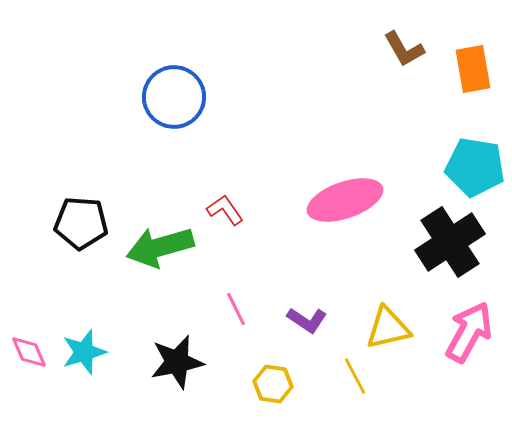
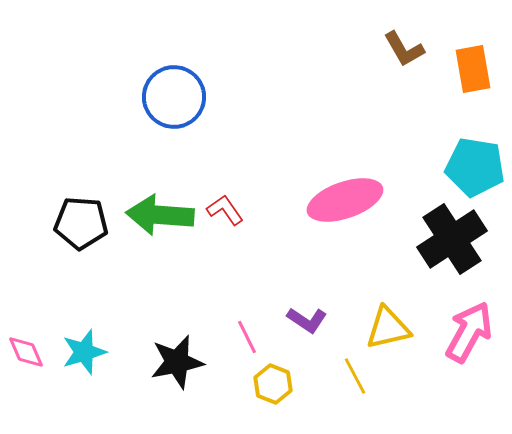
black cross: moved 2 px right, 3 px up
green arrow: moved 32 px up; rotated 20 degrees clockwise
pink line: moved 11 px right, 28 px down
pink diamond: moved 3 px left
yellow hexagon: rotated 12 degrees clockwise
